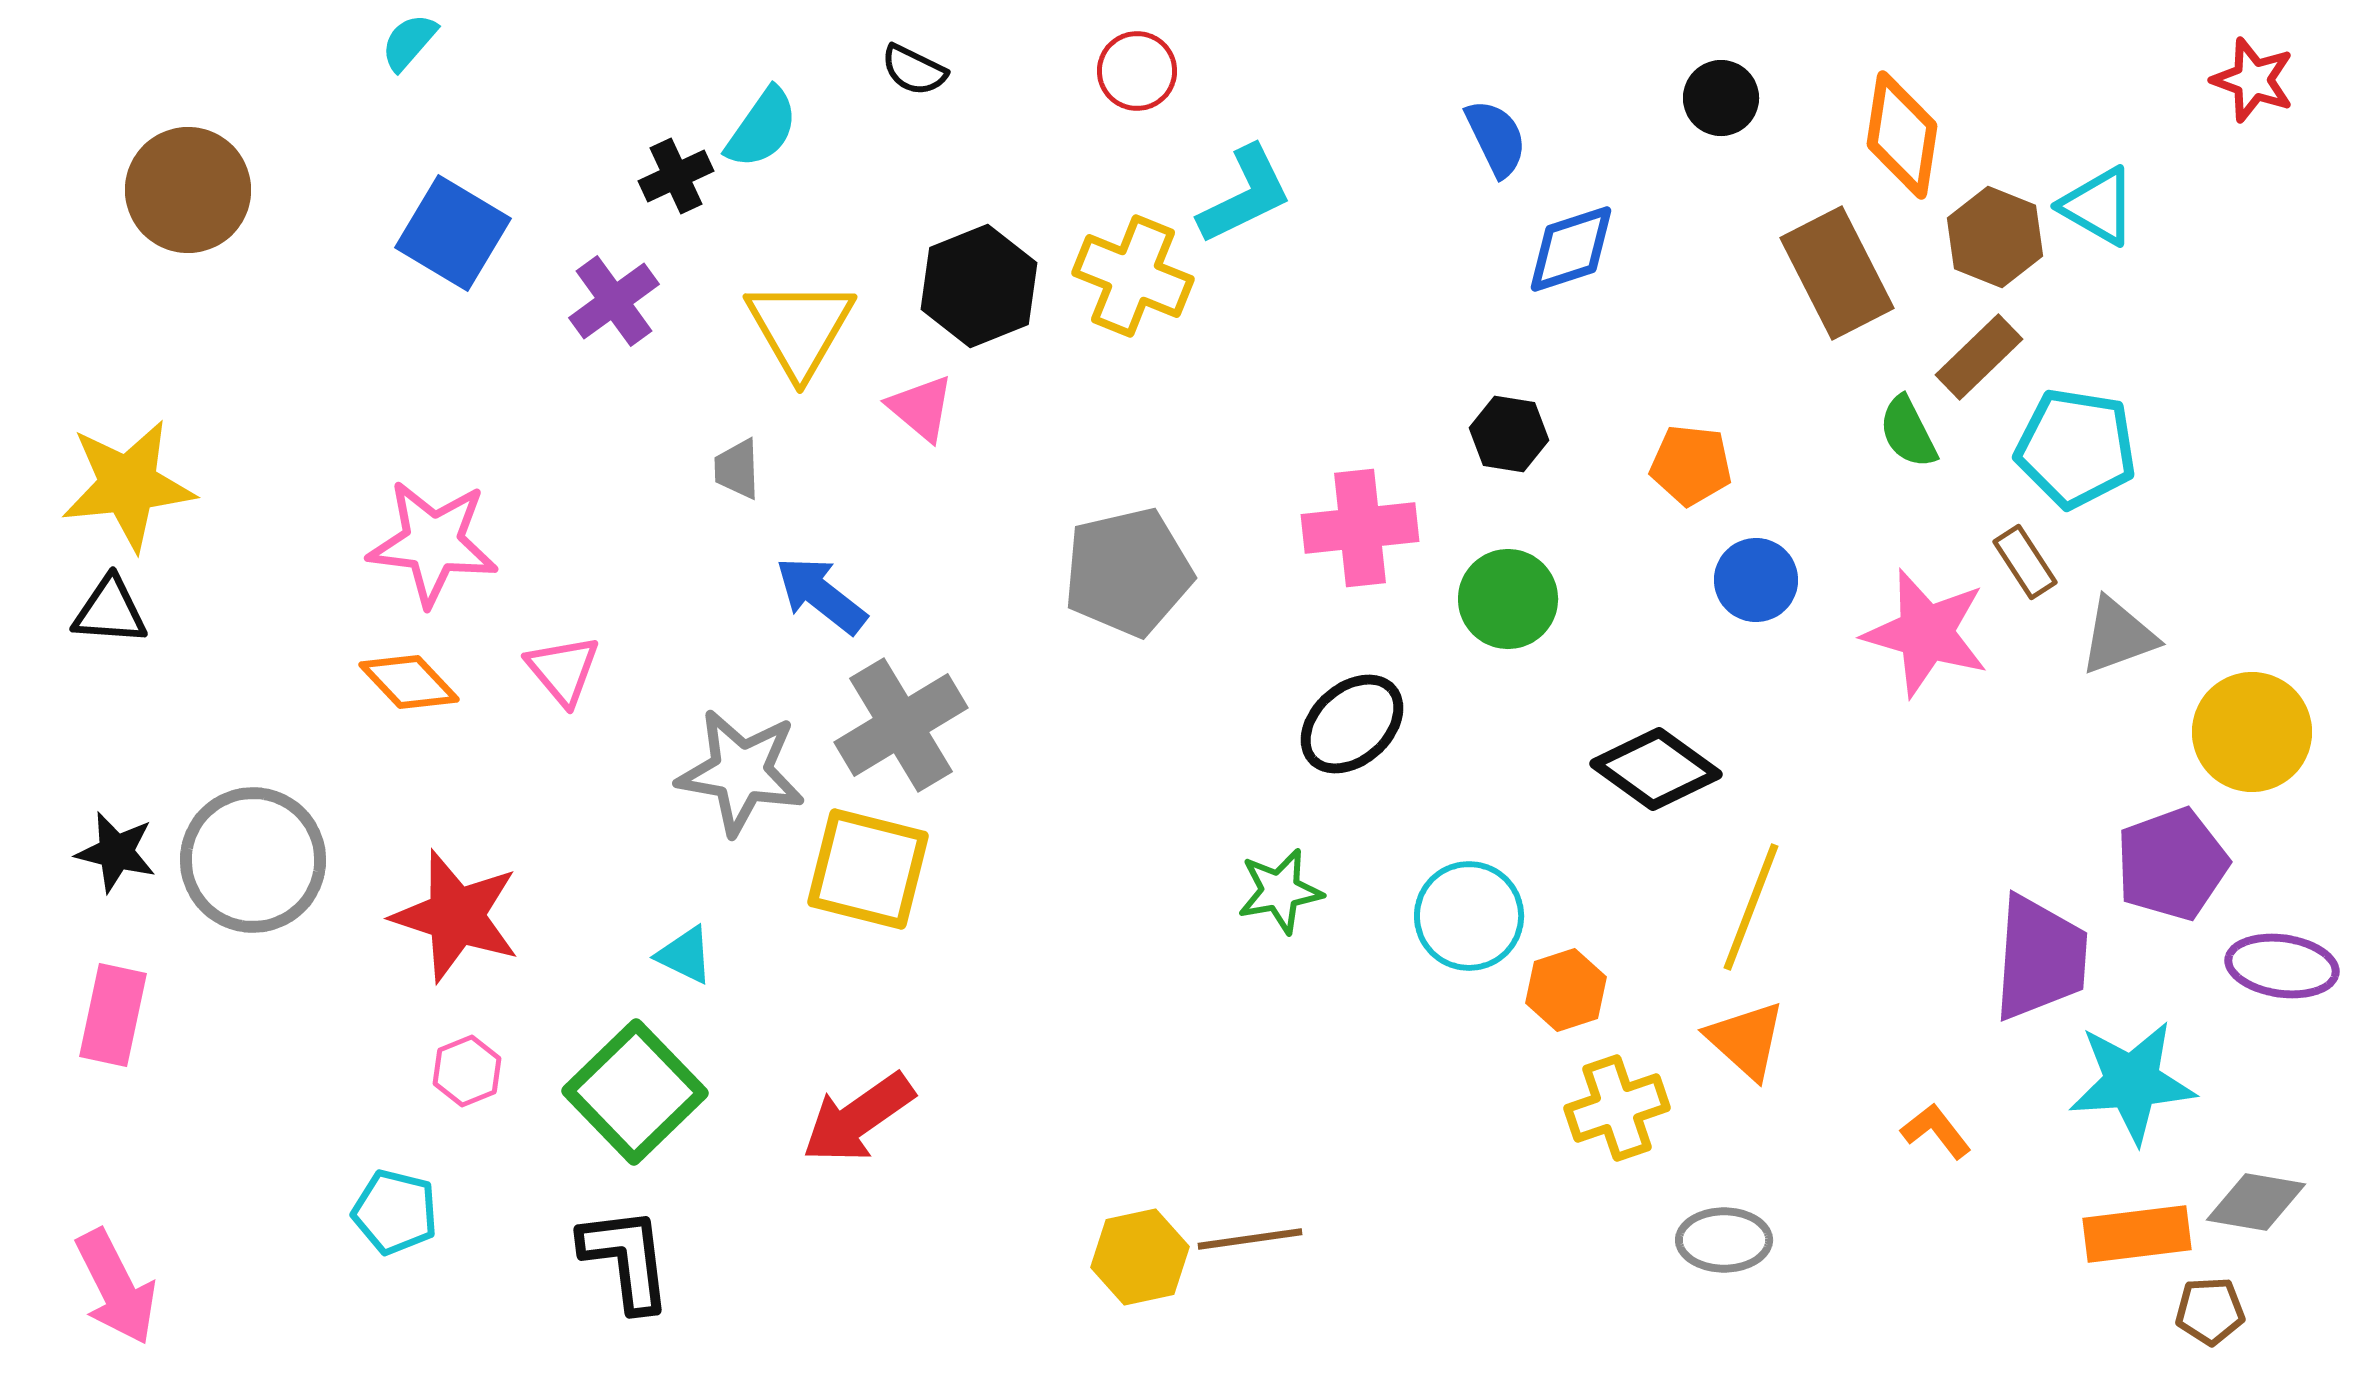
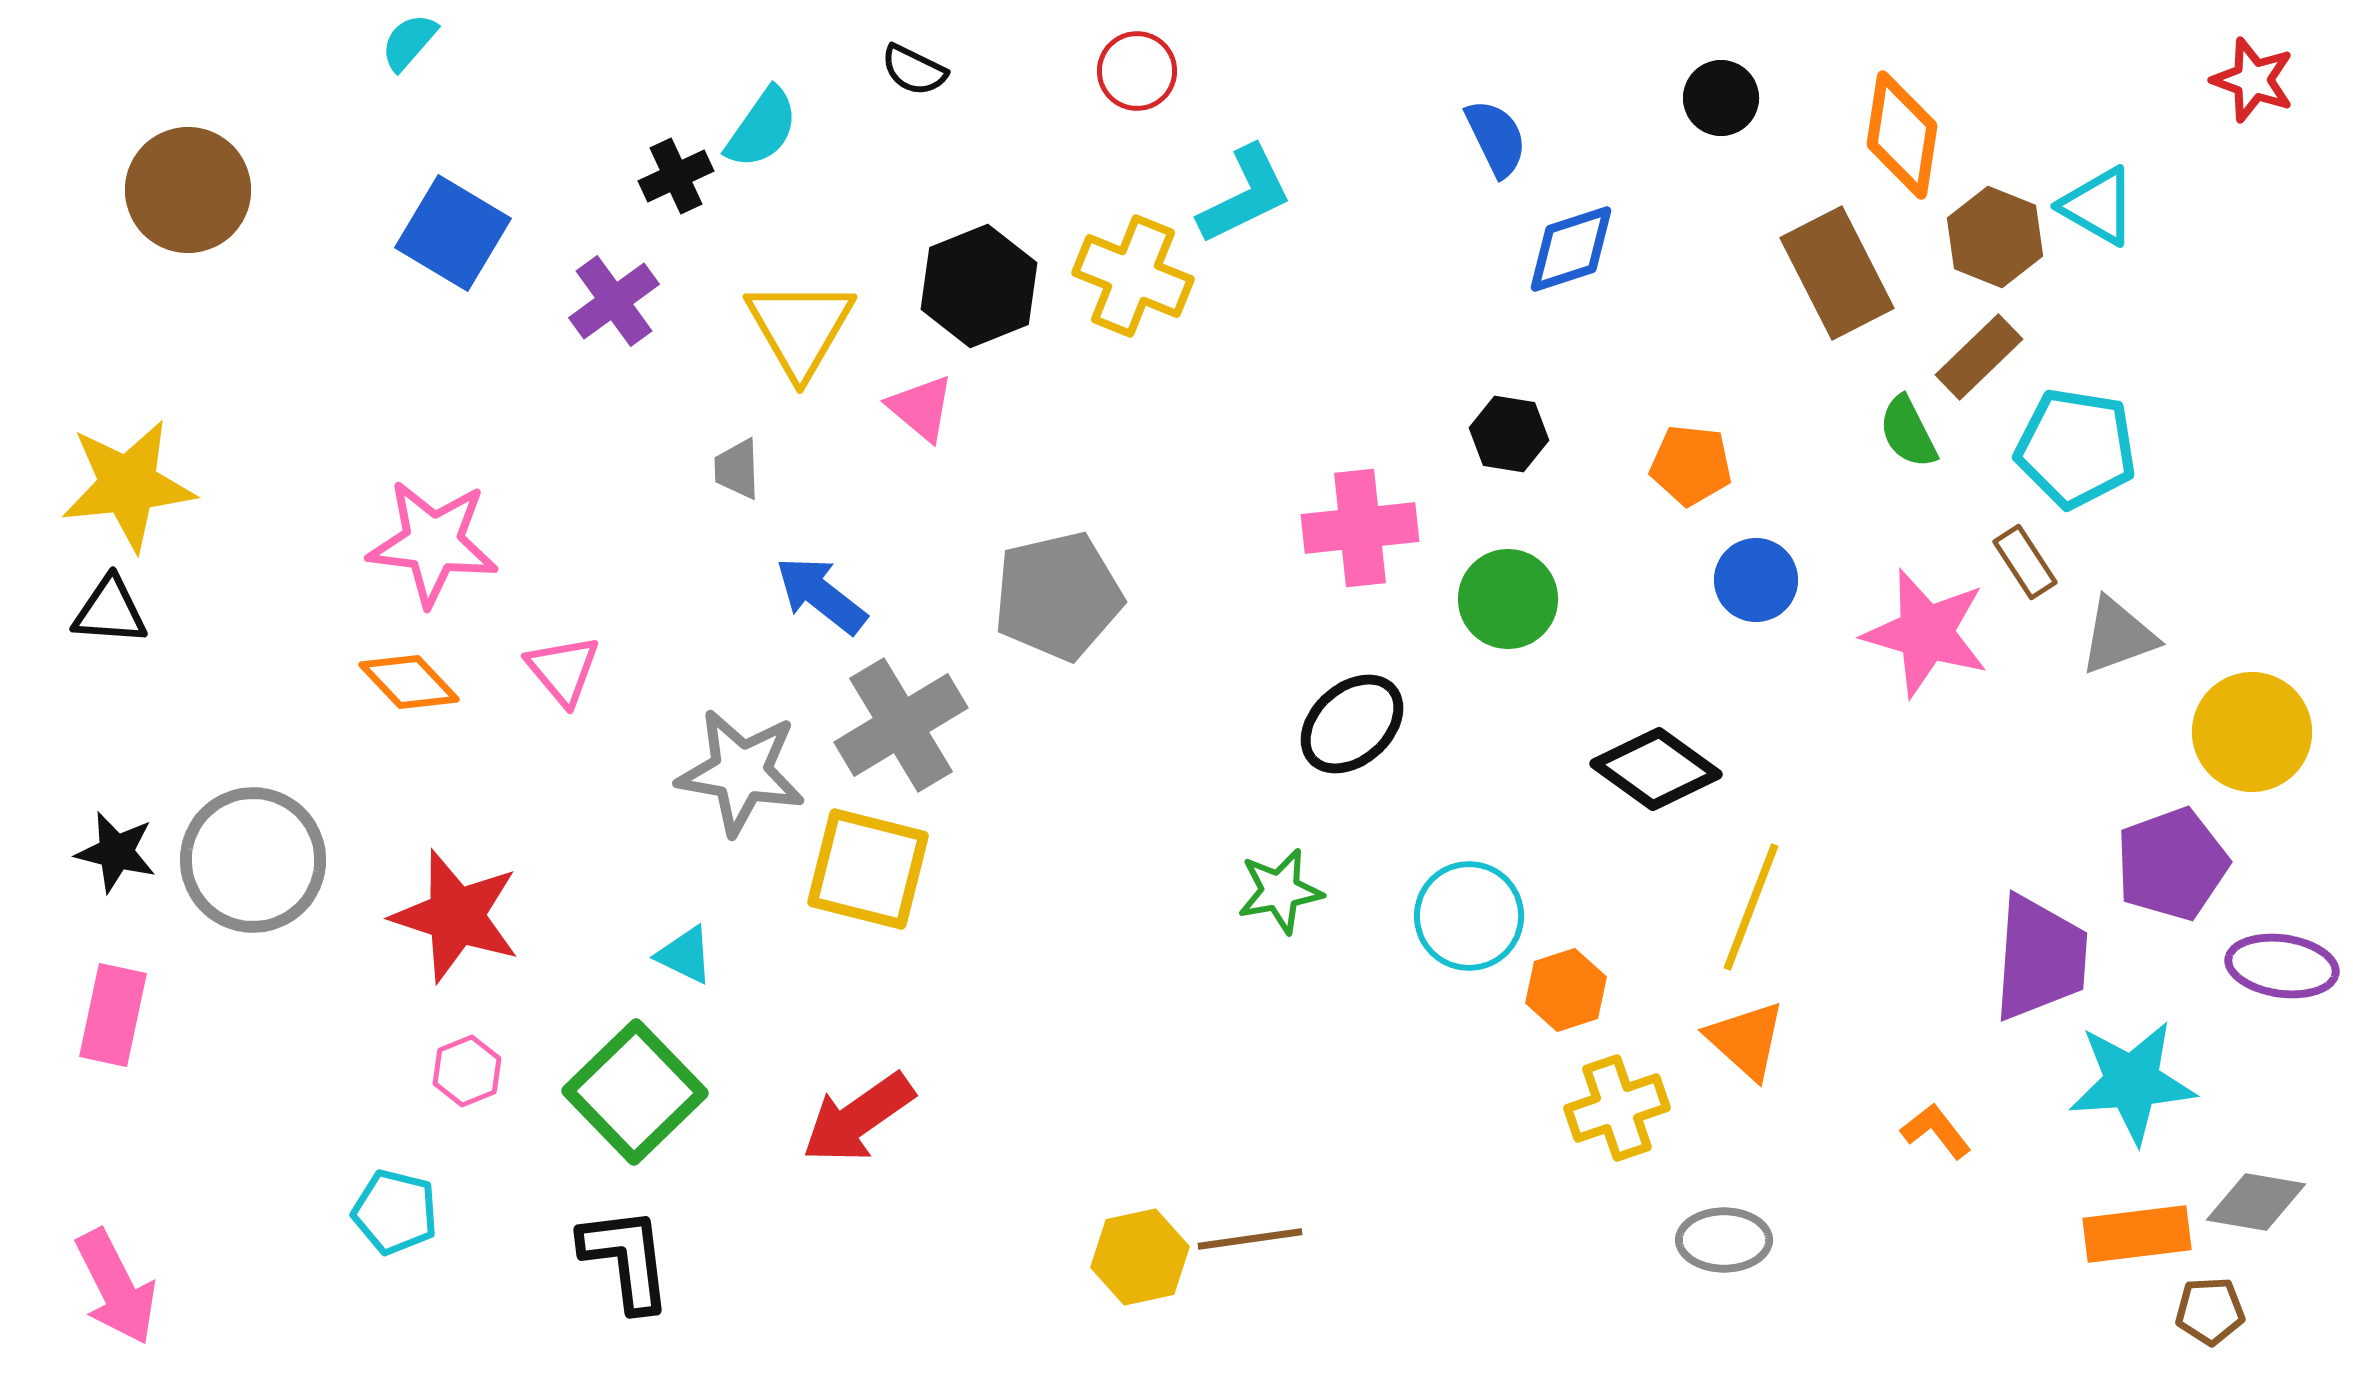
gray pentagon at (1128, 572): moved 70 px left, 24 px down
